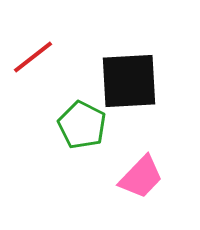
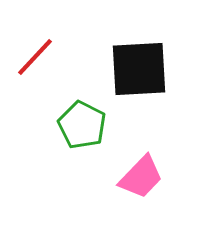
red line: moved 2 px right; rotated 9 degrees counterclockwise
black square: moved 10 px right, 12 px up
